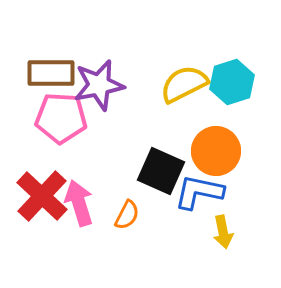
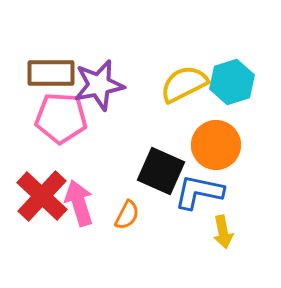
orange circle: moved 6 px up
